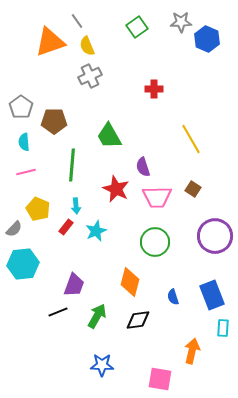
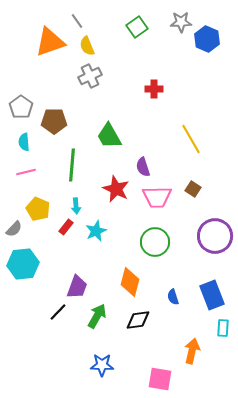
purple trapezoid: moved 3 px right, 2 px down
black line: rotated 24 degrees counterclockwise
